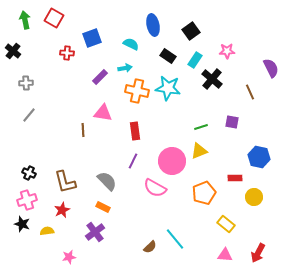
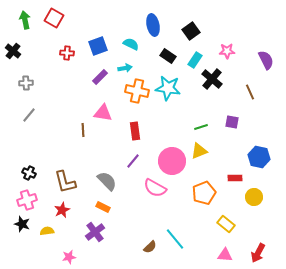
blue square at (92, 38): moved 6 px right, 8 px down
purple semicircle at (271, 68): moved 5 px left, 8 px up
purple line at (133, 161): rotated 14 degrees clockwise
